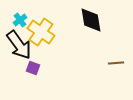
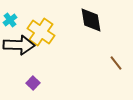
cyan cross: moved 10 px left
black arrow: rotated 52 degrees counterclockwise
brown line: rotated 56 degrees clockwise
purple square: moved 15 px down; rotated 24 degrees clockwise
